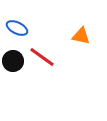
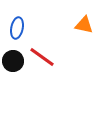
blue ellipse: rotated 75 degrees clockwise
orange triangle: moved 3 px right, 11 px up
